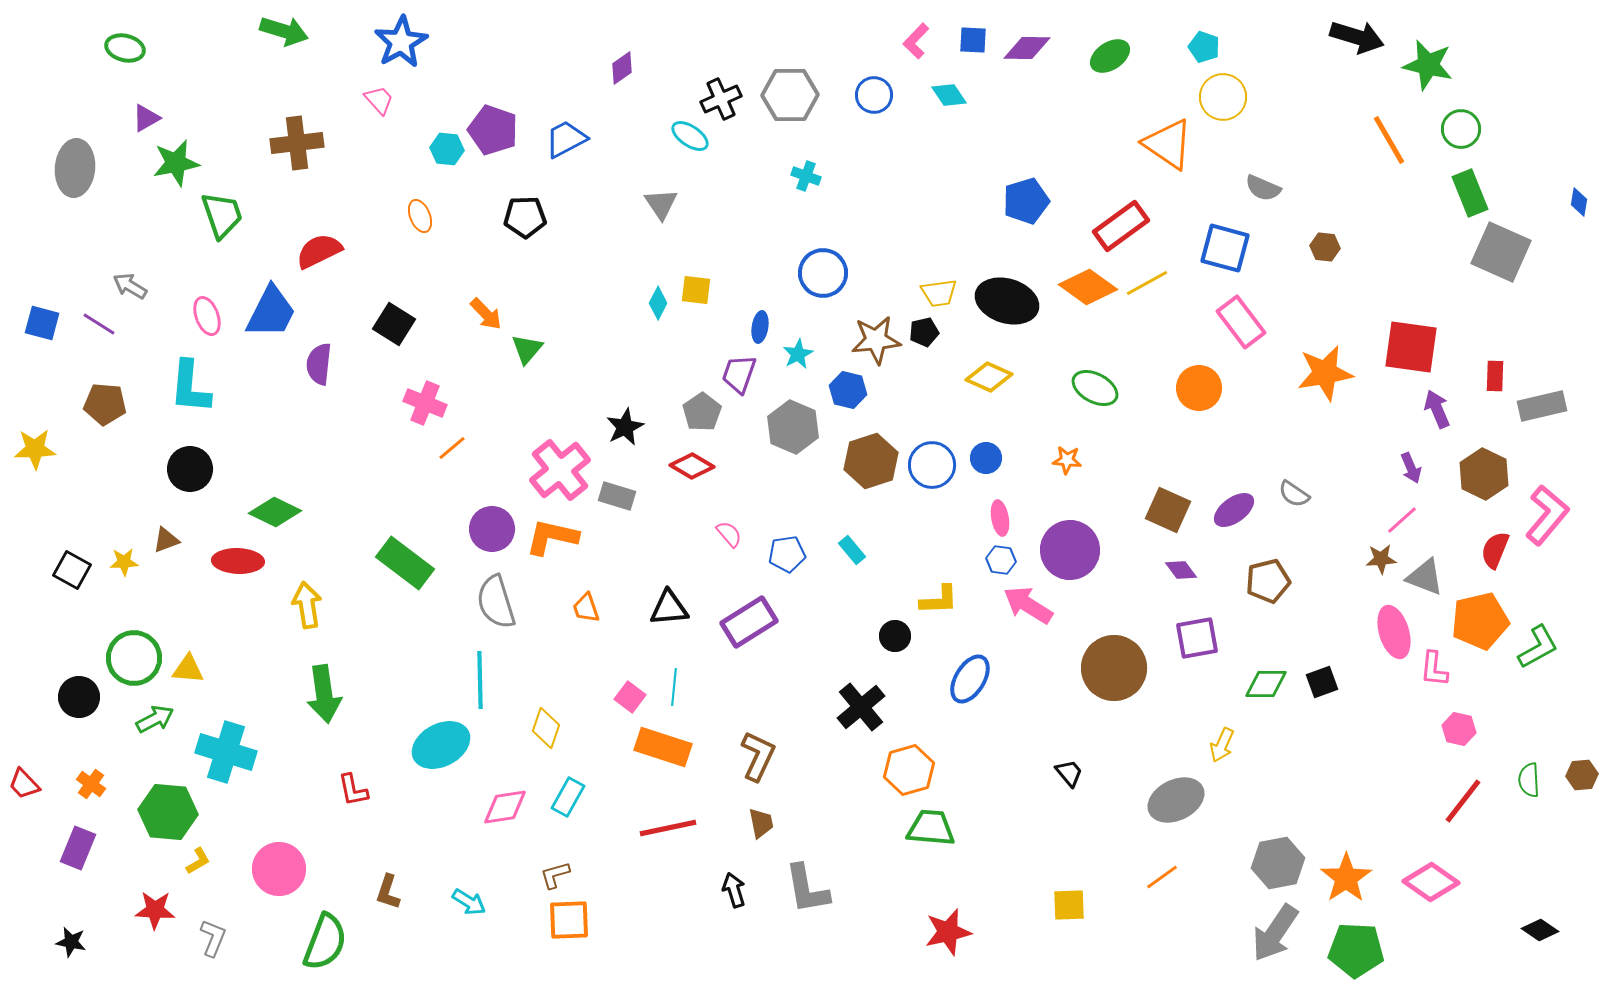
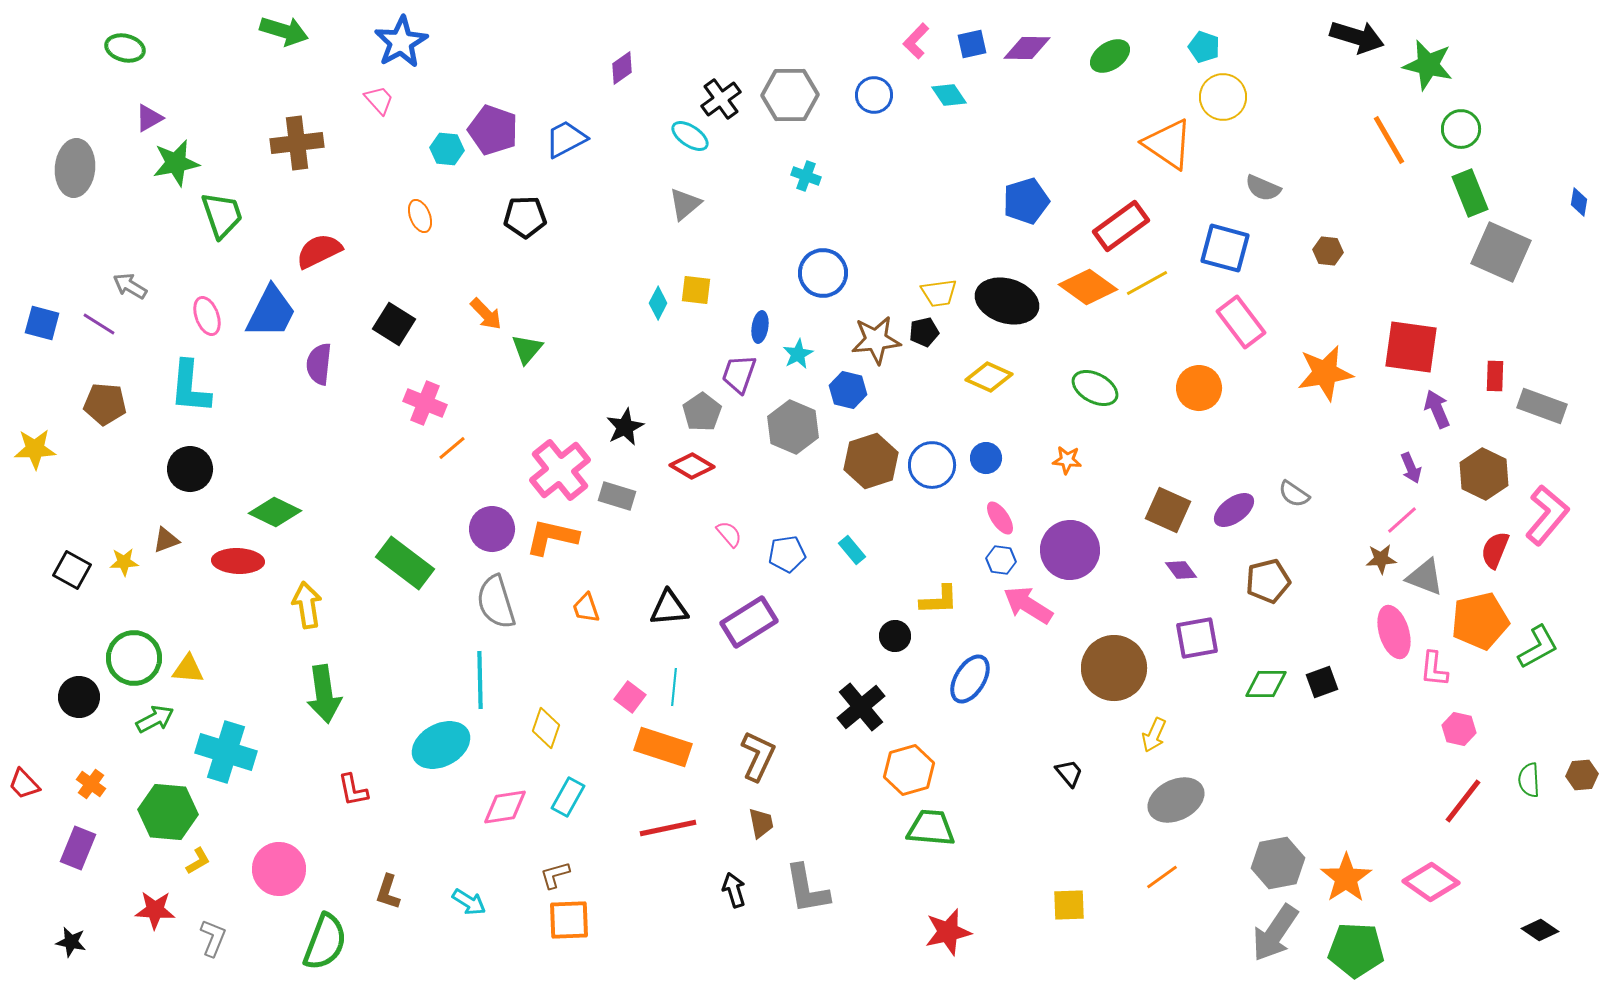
blue square at (973, 40): moved 1 px left, 4 px down; rotated 16 degrees counterclockwise
black cross at (721, 99): rotated 12 degrees counterclockwise
purple triangle at (146, 118): moved 3 px right
gray triangle at (661, 204): moved 24 px right; rotated 24 degrees clockwise
brown hexagon at (1325, 247): moved 3 px right, 4 px down
gray rectangle at (1542, 406): rotated 33 degrees clockwise
pink ellipse at (1000, 518): rotated 24 degrees counterclockwise
yellow arrow at (1222, 745): moved 68 px left, 10 px up
